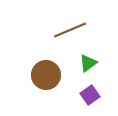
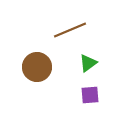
brown circle: moved 9 px left, 8 px up
purple square: rotated 30 degrees clockwise
